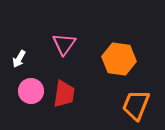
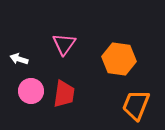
white arrow: rotated 78 degrees clockwise
